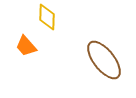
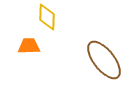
orange trapezoid: moved 3 px right; rotated 130 degrees clockwise
